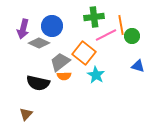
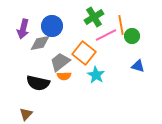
green cross: rotated 24 degrees counterclockwise
gray diamond: moved 1 px right; rotated 35 degrees counterclockwise
